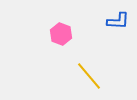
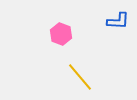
yellow line: moved 9 px left, 1 px down
